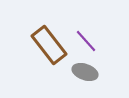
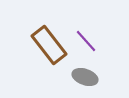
gray ellipse: moved 5 px down
